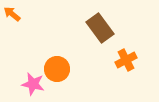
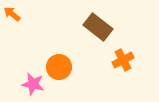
brown rectangle: moved 2 px left, 1 px up; rotated 16 degrees counterclockwise
orange cross: moved 3 px left
orange circle: moved 2 px right, 2 px up
